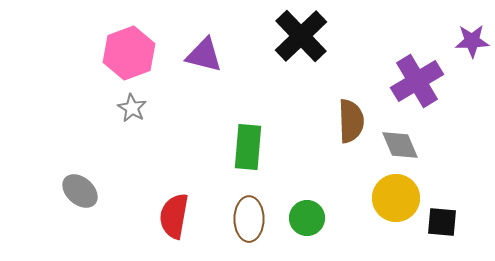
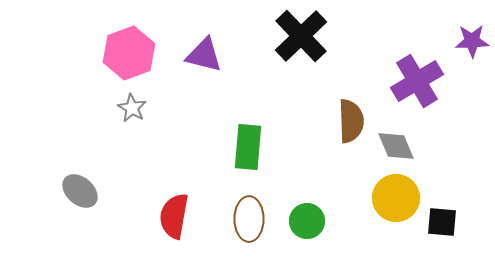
gray diamond: moved 4 px left, 1 px down
green circle: moved 3 px down
